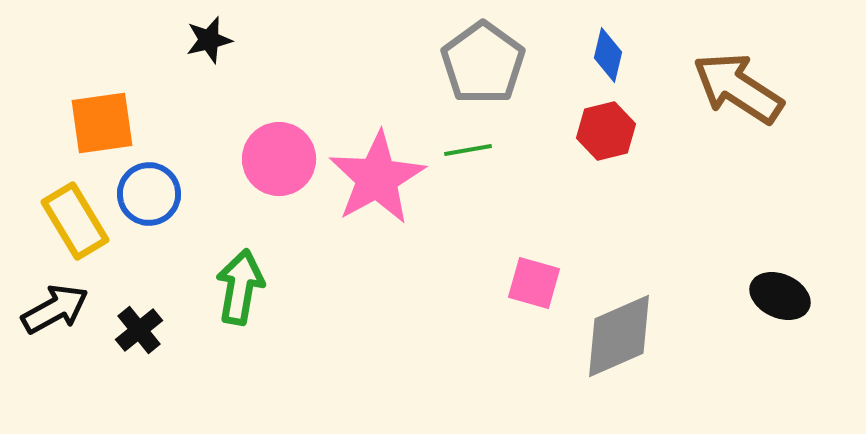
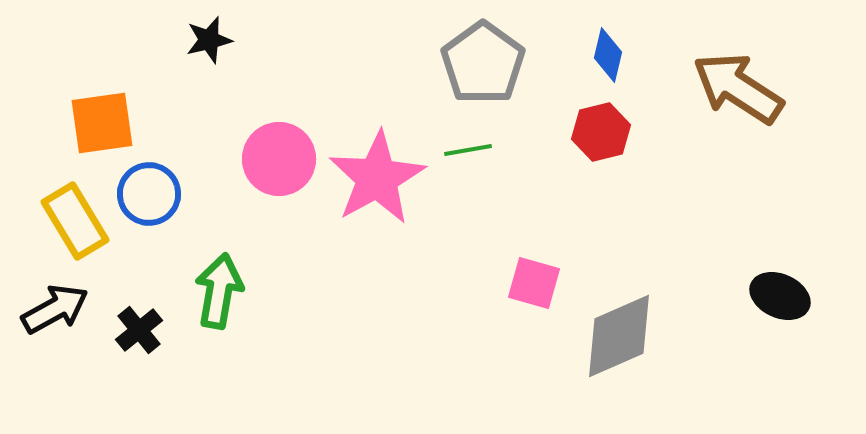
red hexagon: moved 5 px left, 1 px down
green arrow: moved 21 px left, 4 px down
